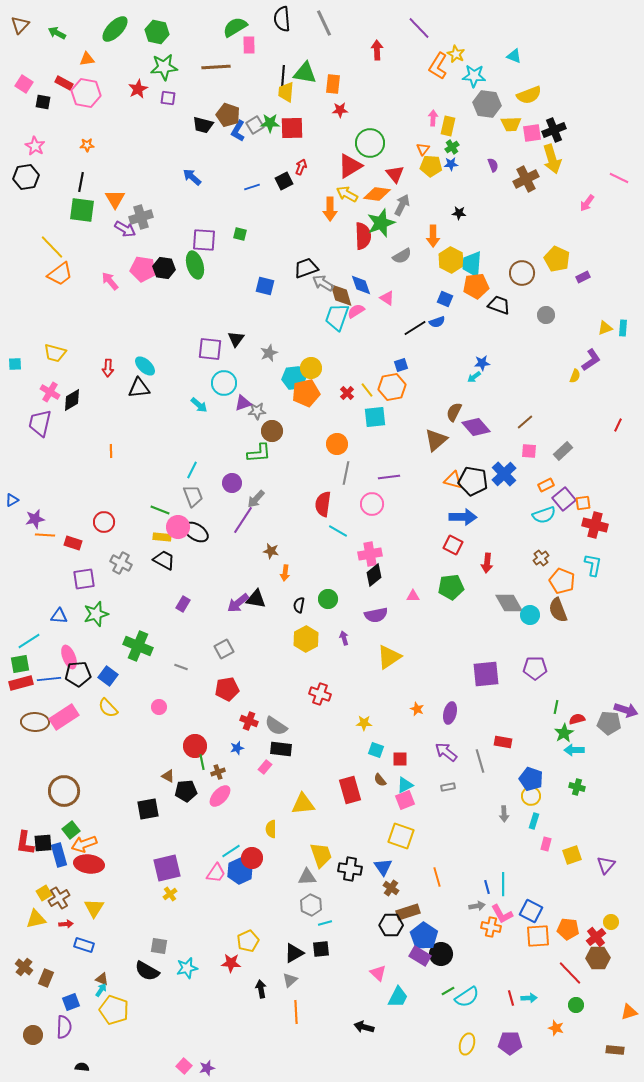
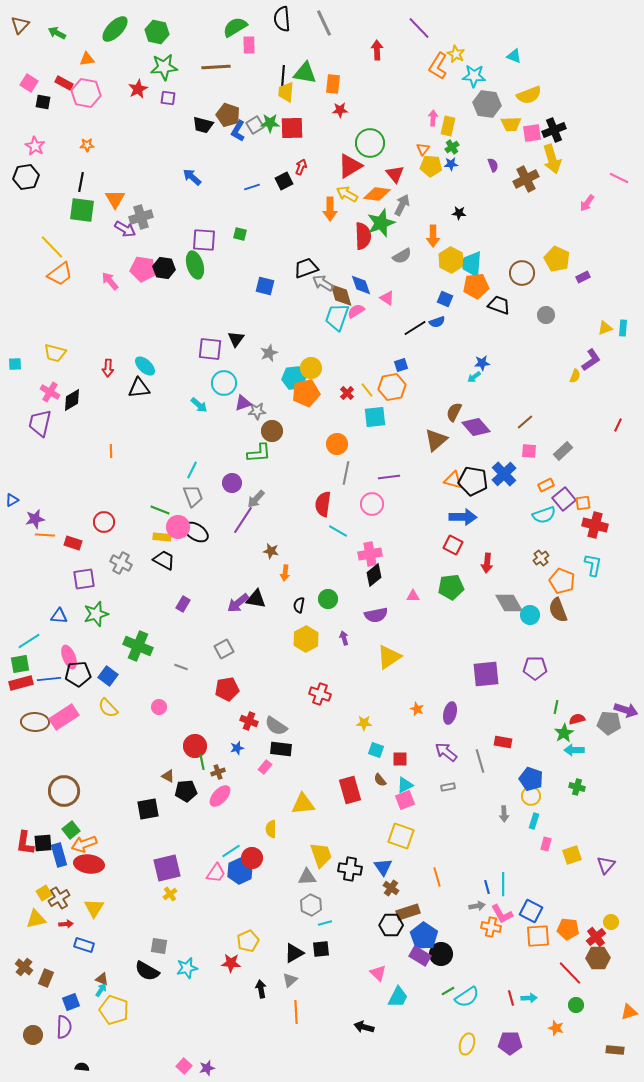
pink square at (24, 84): moved 5 px right, 1 px up
